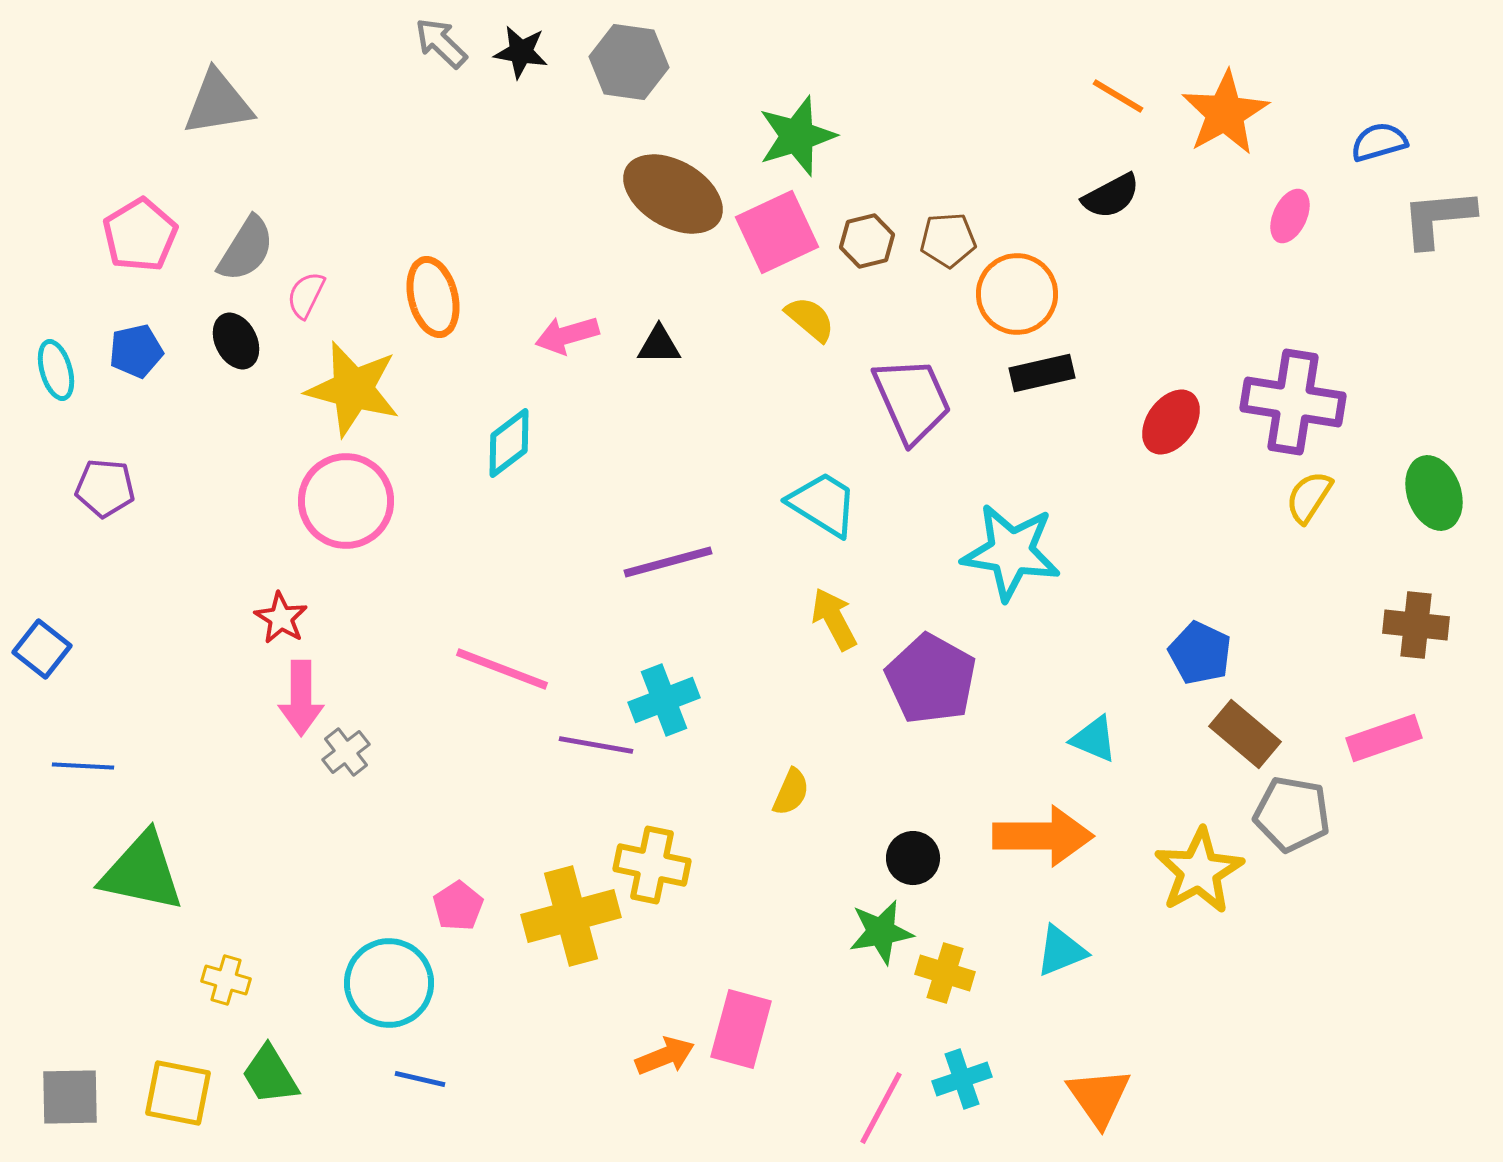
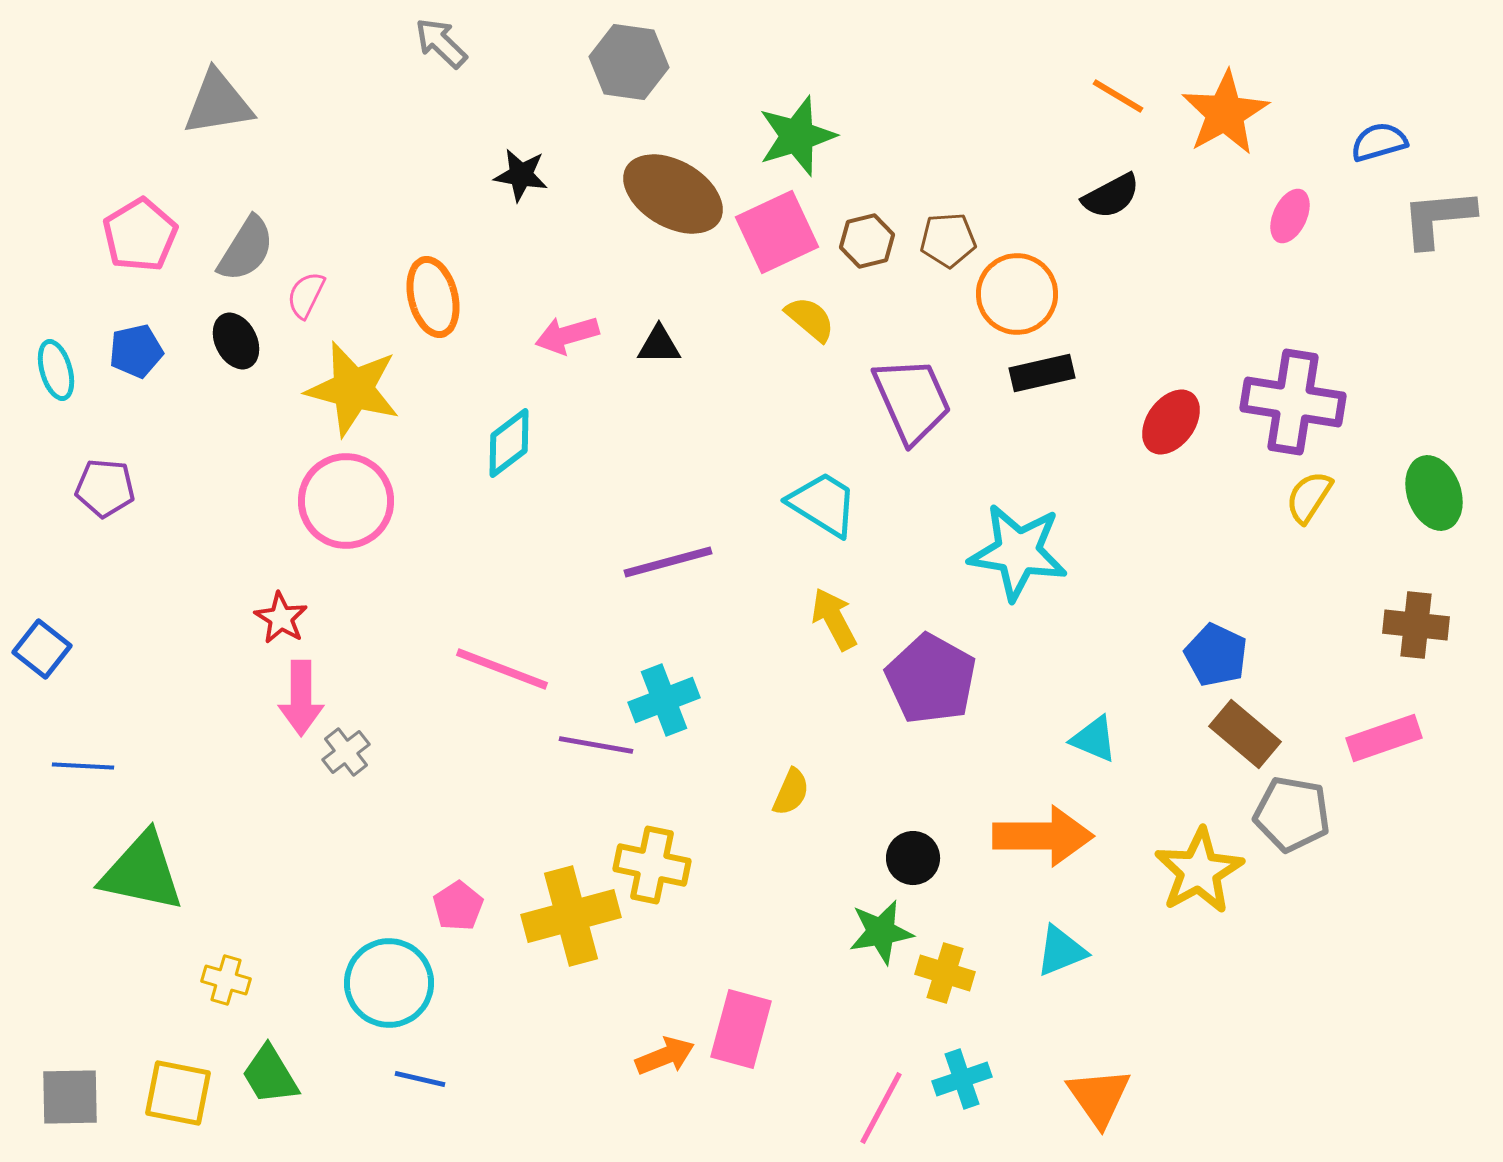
black star at (521, 52): moved 123 px down
cyan star at (1011, 552): moved 7 px right
blue pentagon at (1200, 653): moved 16 px right, 2 px down
